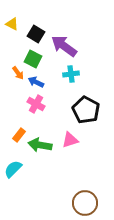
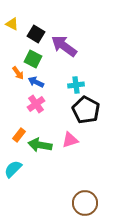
cyan cross: moved 5 px right, 11 px down
pink cross: rotated 24 degrees clockwise
